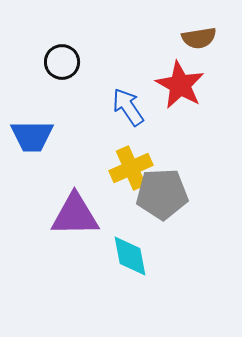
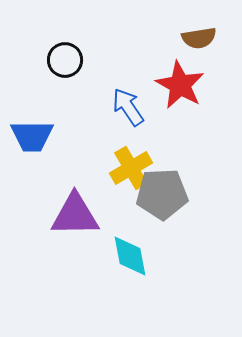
black circle: moved 3 px right, 2 px up
yellow cross: rotated 6 degrees counterclockwise
